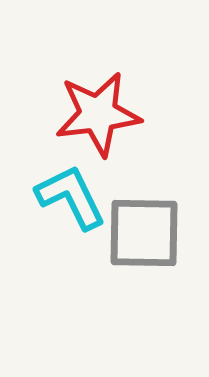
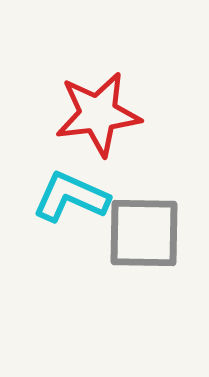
cyan L-shape: rotated 40 degrees counterclockwise
